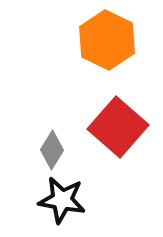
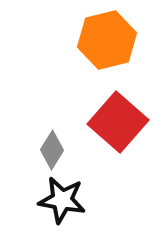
orange hexagon: rotated 20 degrees clockwise
red square: moved 5 px up
